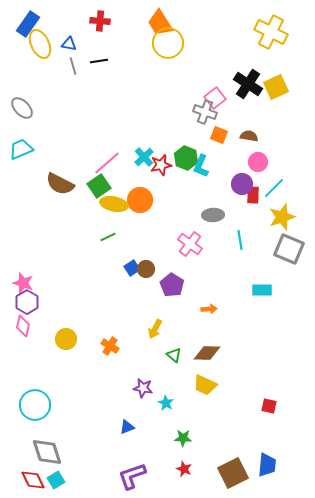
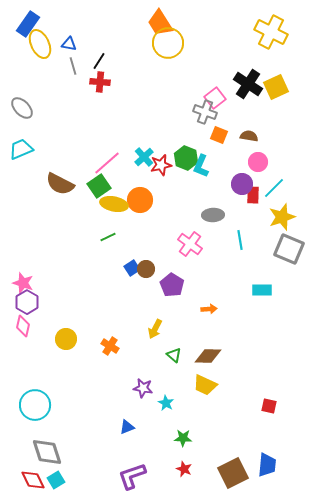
red cross at (100, 21): moved 61 px down
black line at (99, 61): rotated 48 degrees counterclockwise
brown diamond at (207, 353): moved 1 px right, 3 px down
